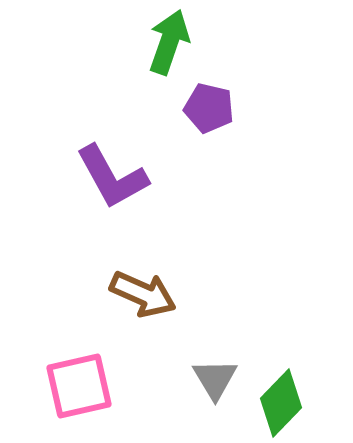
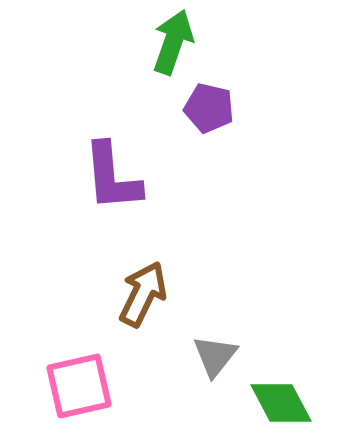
green arrow: moved 4 px right
purple L-shape: rotated 24 degrees clockwise
brown arrow: rotated 88 degrees counterclockwise
gray triangle: moved 23 px up; rotated 9 degrees clockwise
green diamond: rotated 72 degrees counterclockwise
